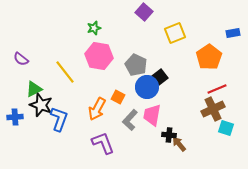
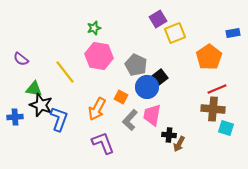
purple square: moved 14 px right, 7 px down; rotated 18 degrees clockwise
green triangle: rotated 36 degrees clockwise
orange square: moved 3 px right
brown cross: rotated 30 degrees clockwise
brown arrow: rotated 112 degrees counterclockwise
